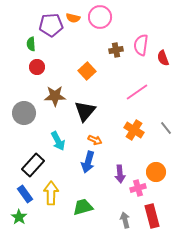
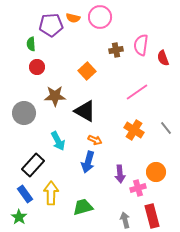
black triangle: rotated 40 degrees counterclockwise
